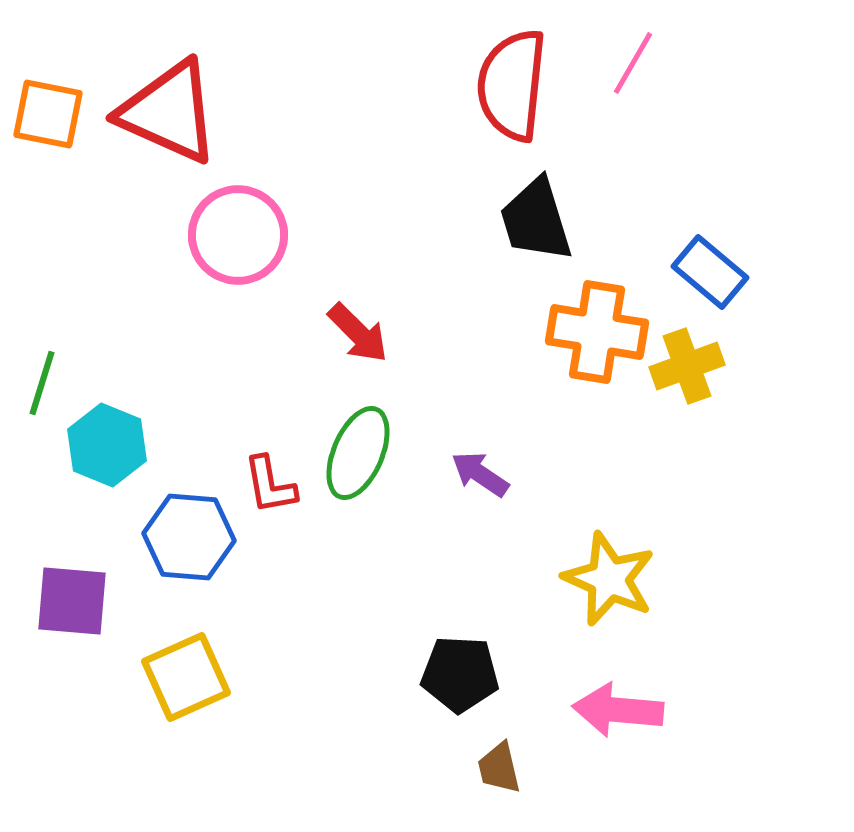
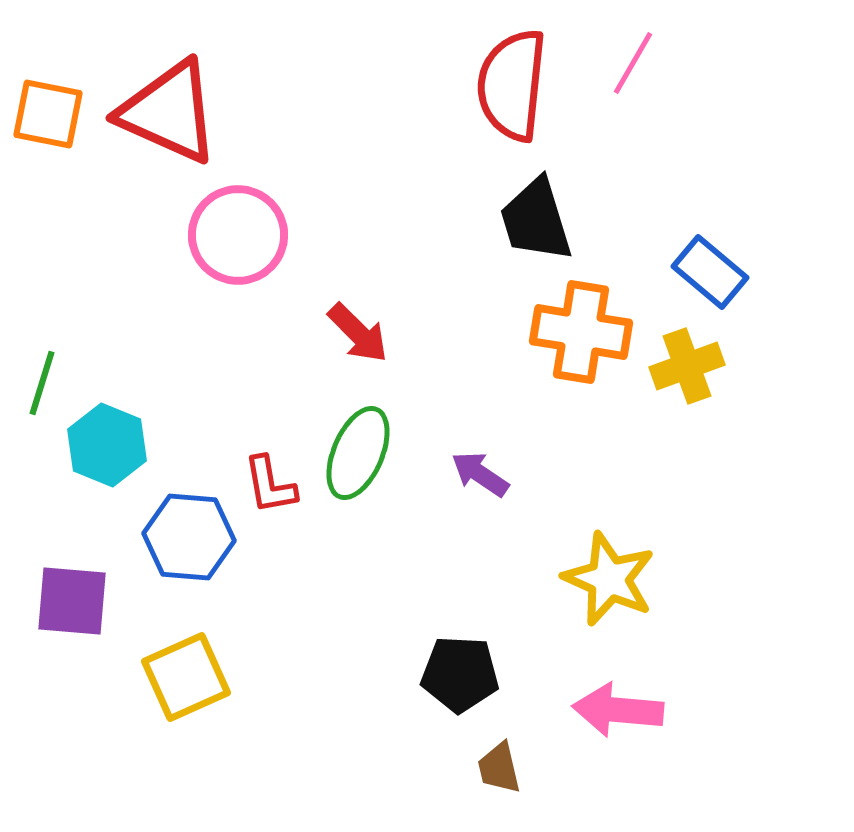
orange cross: moved 16 px left
